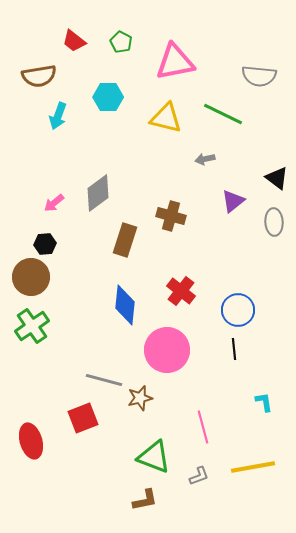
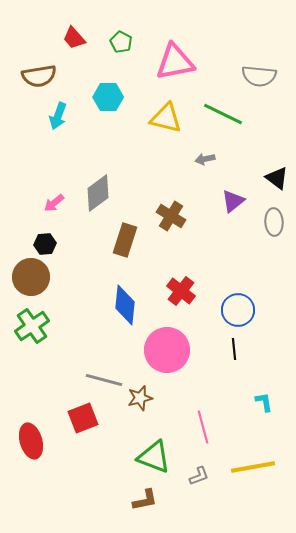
red trapezoid: moved 3 px up; rotated 10 degrees clockwise
brown cross: rotated 16 degrees clockwise
